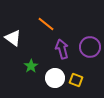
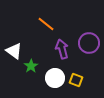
white triangle: moved 1 px right, 13 px down
purple circle: moved 1 px left, 4 px up
